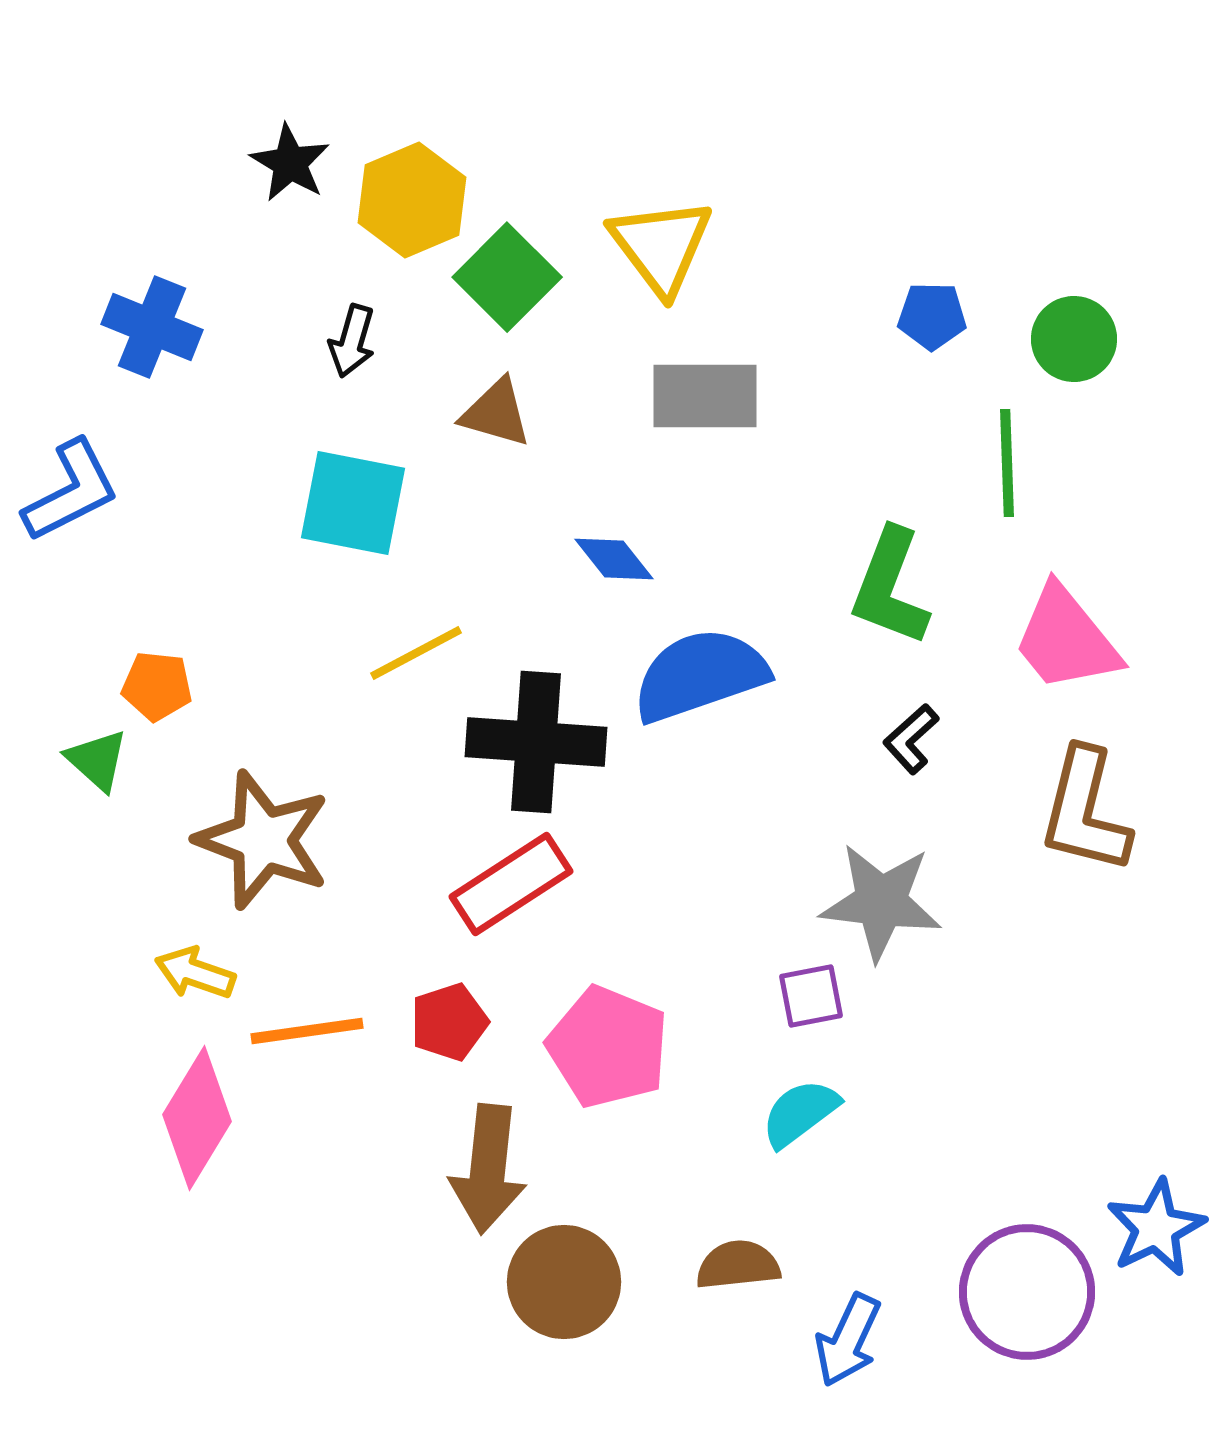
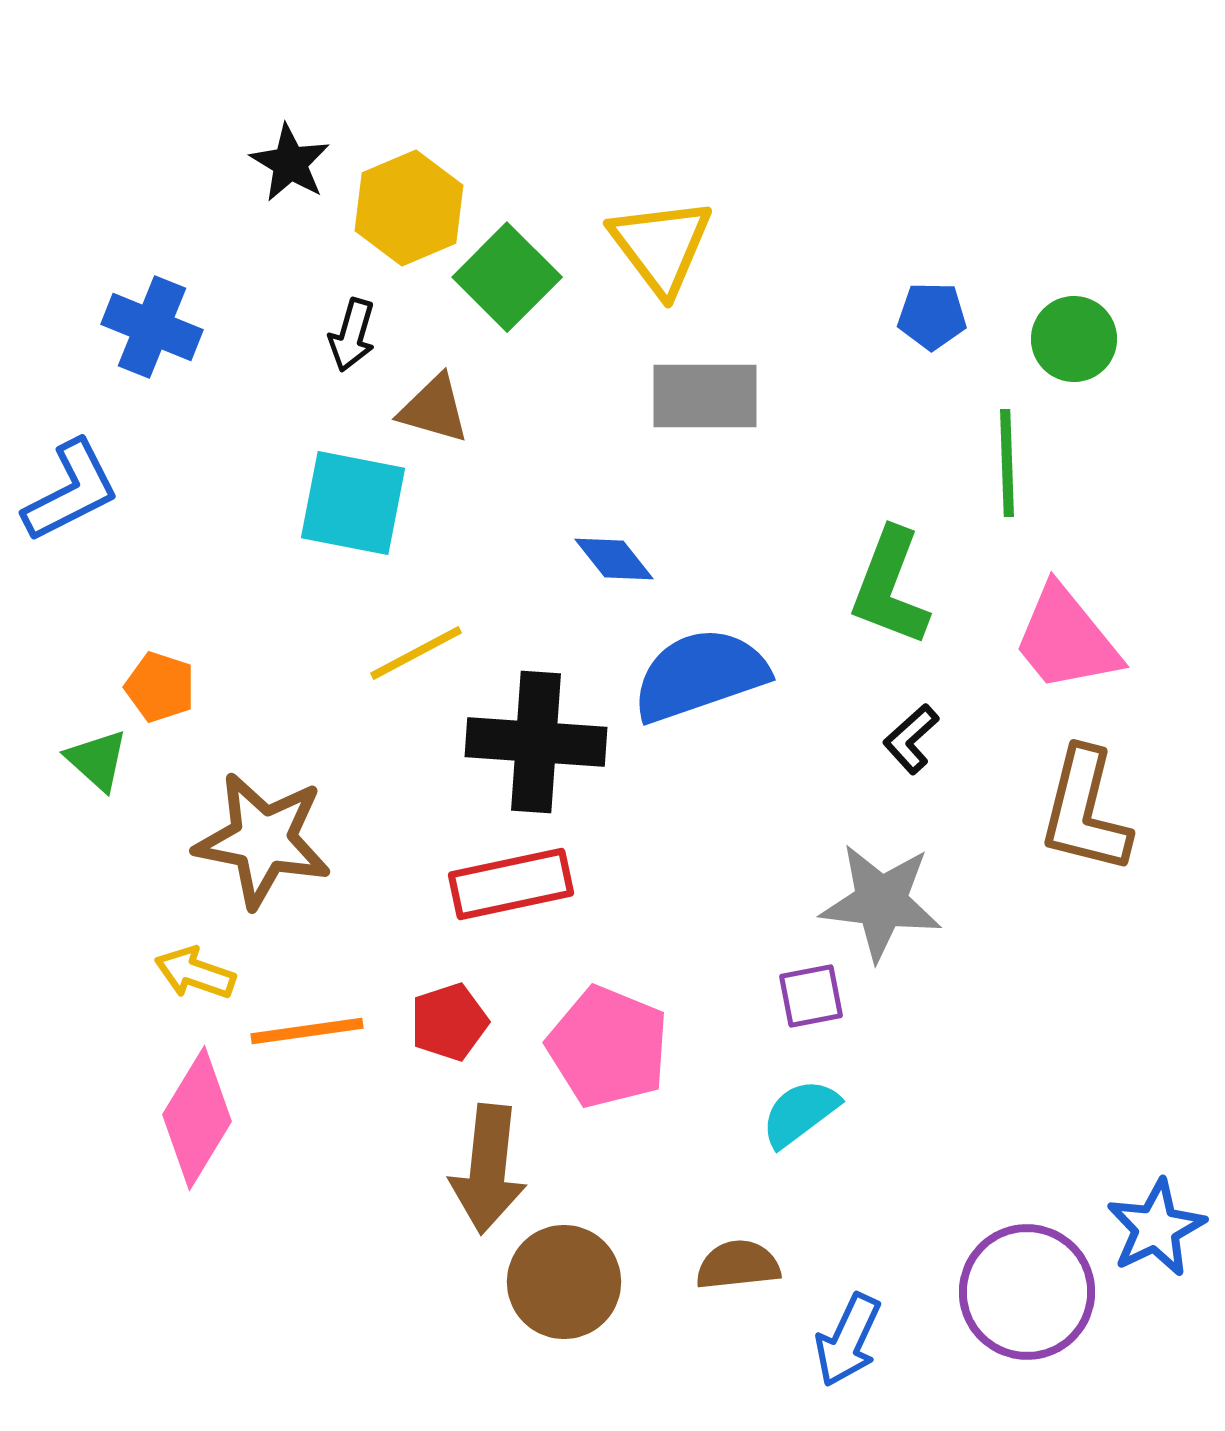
yellow hexagon: moved 3 px left, 8 px down
black arrow: moved 6 px up
brown triangle: moved 62 px left, 4 px up
orange pentagon: moved 3 px right, 1 px down; rotated 12 degrees clockwise
brown star: rotated 10 degrees counterclockwise
red rectangle: rotated 21 degrees clockwise
